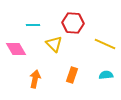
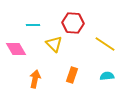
yellow line: rotated 10 degrees clockwise
cyan semicircle: moved 1 px right, 1 px down
